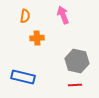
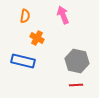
orange cross: rotated 32 degrees clockwise
blue rectangle: moved 16 px up
red line: moved 1 px right
